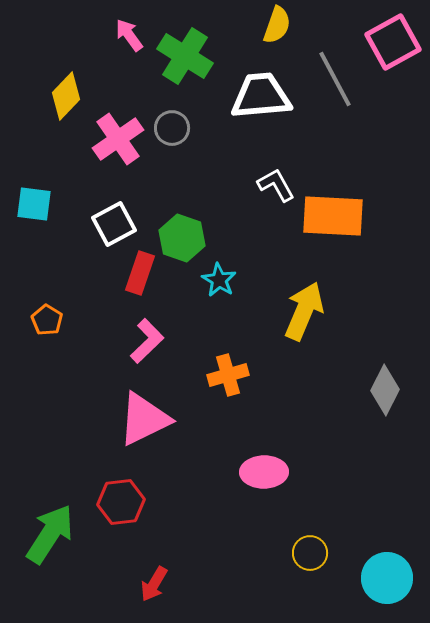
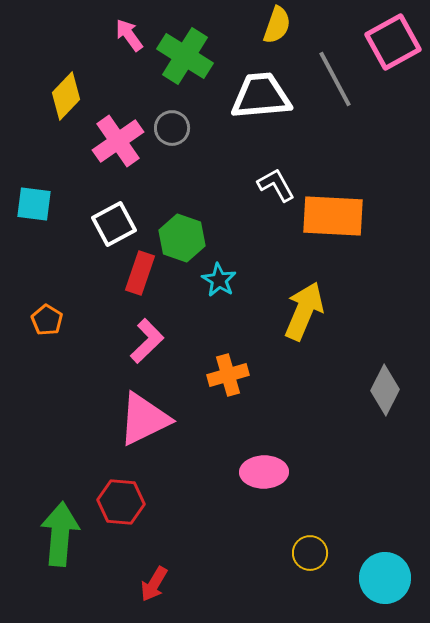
pink cross: moved 2 px down
red hexagon: rotated 12 degrees clockwise
green arrow: moved 10 px right; rotated 28 degrees counterclockwise
cyan circle: moved 2 px left
